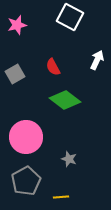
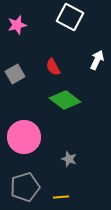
pink circle: moved 2 px left
gray pentagon: moved 1 px left, 6 px down; rotated 12 degrees clockwise
